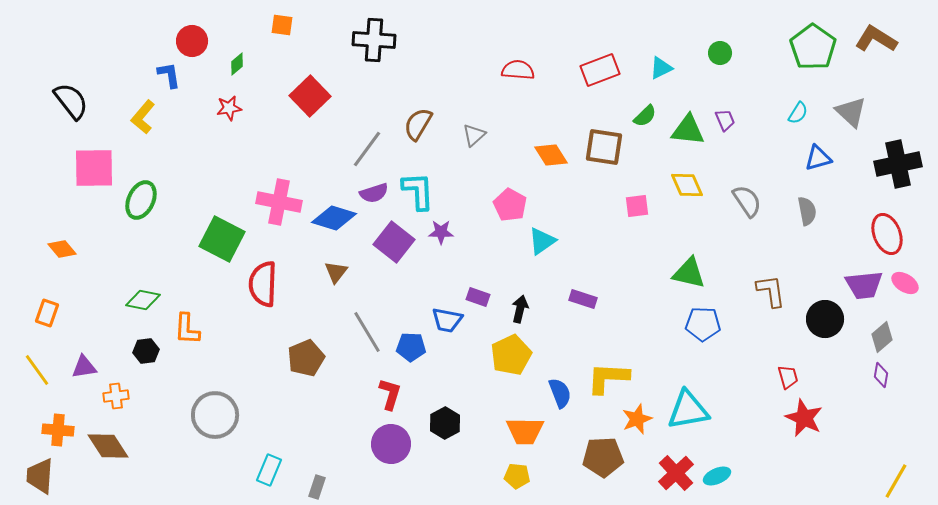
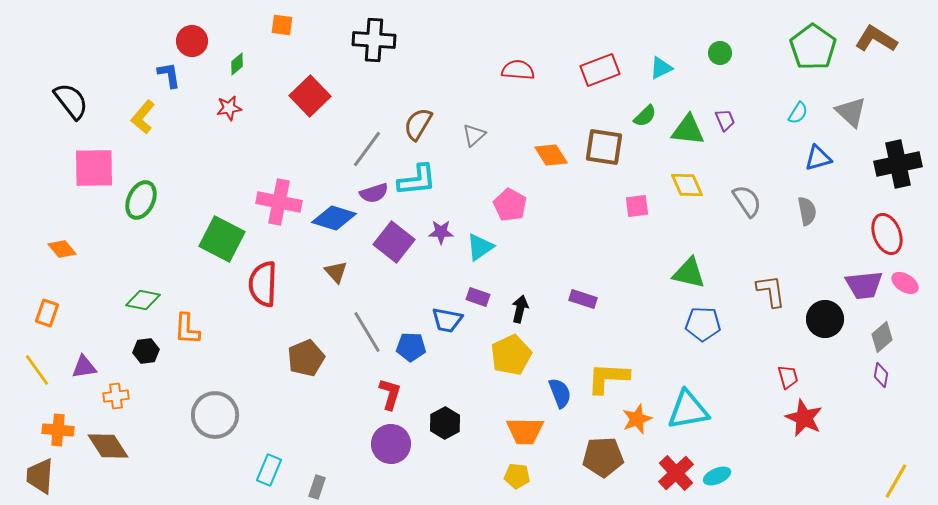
cyan L-shape at (418, 191): moved 1 px left, 11 px up; rotated 87 degrees clockwise
cyan triangle at (542, 241): moved 62 px left, 6 px down
brown triangle at (336, 272): rotated 20 degrees counterclockwise
